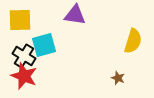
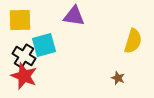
purple triangle: moved 1 px left, 1 px down
